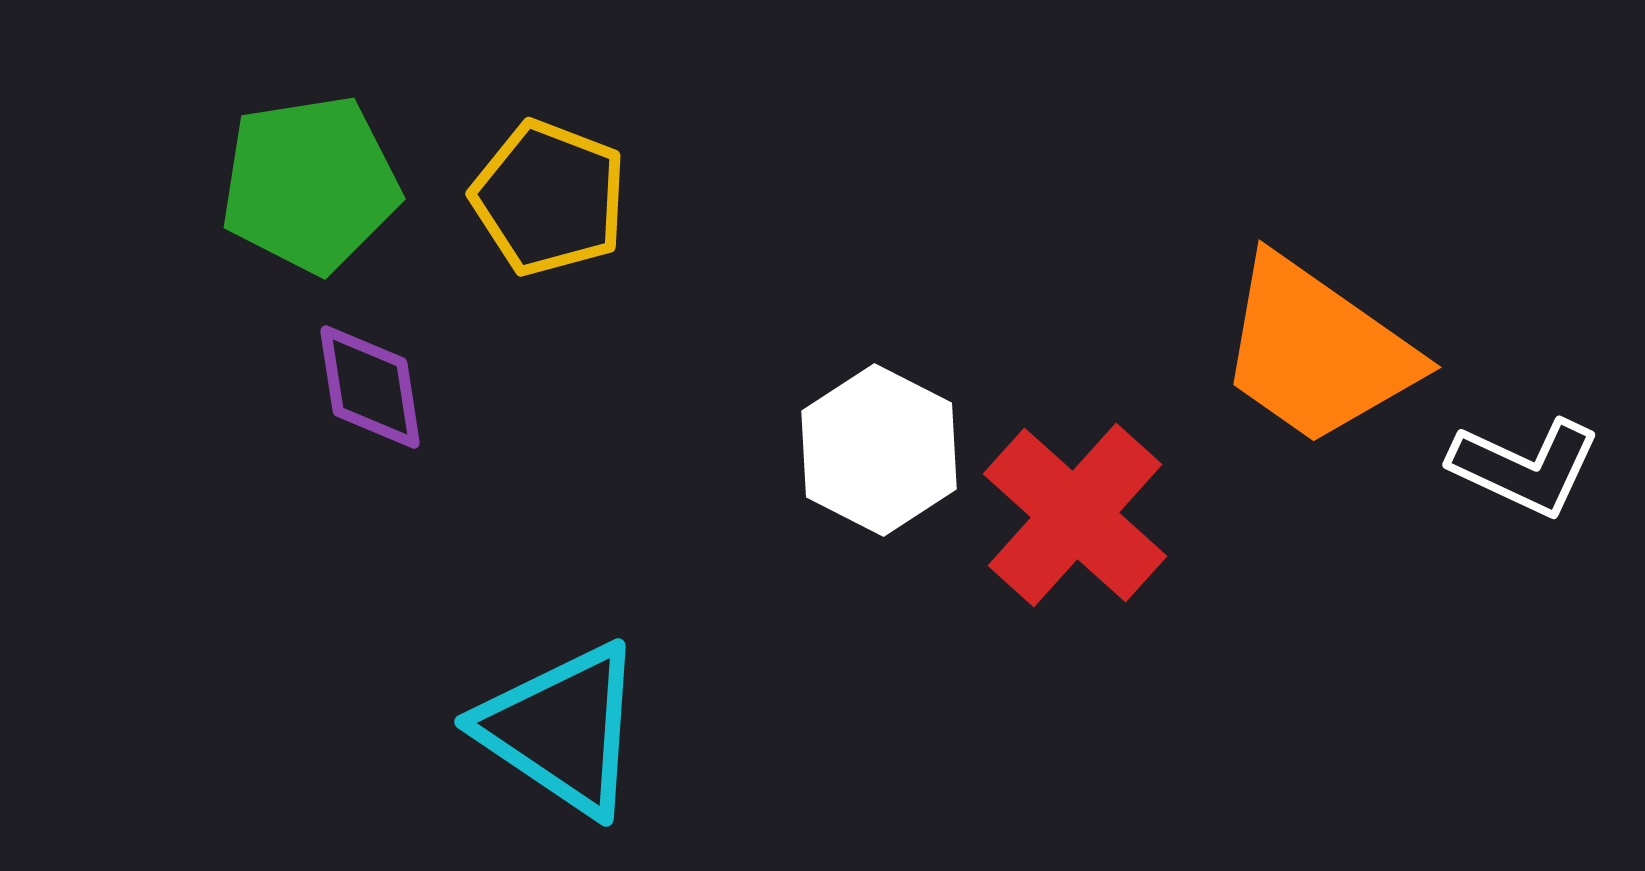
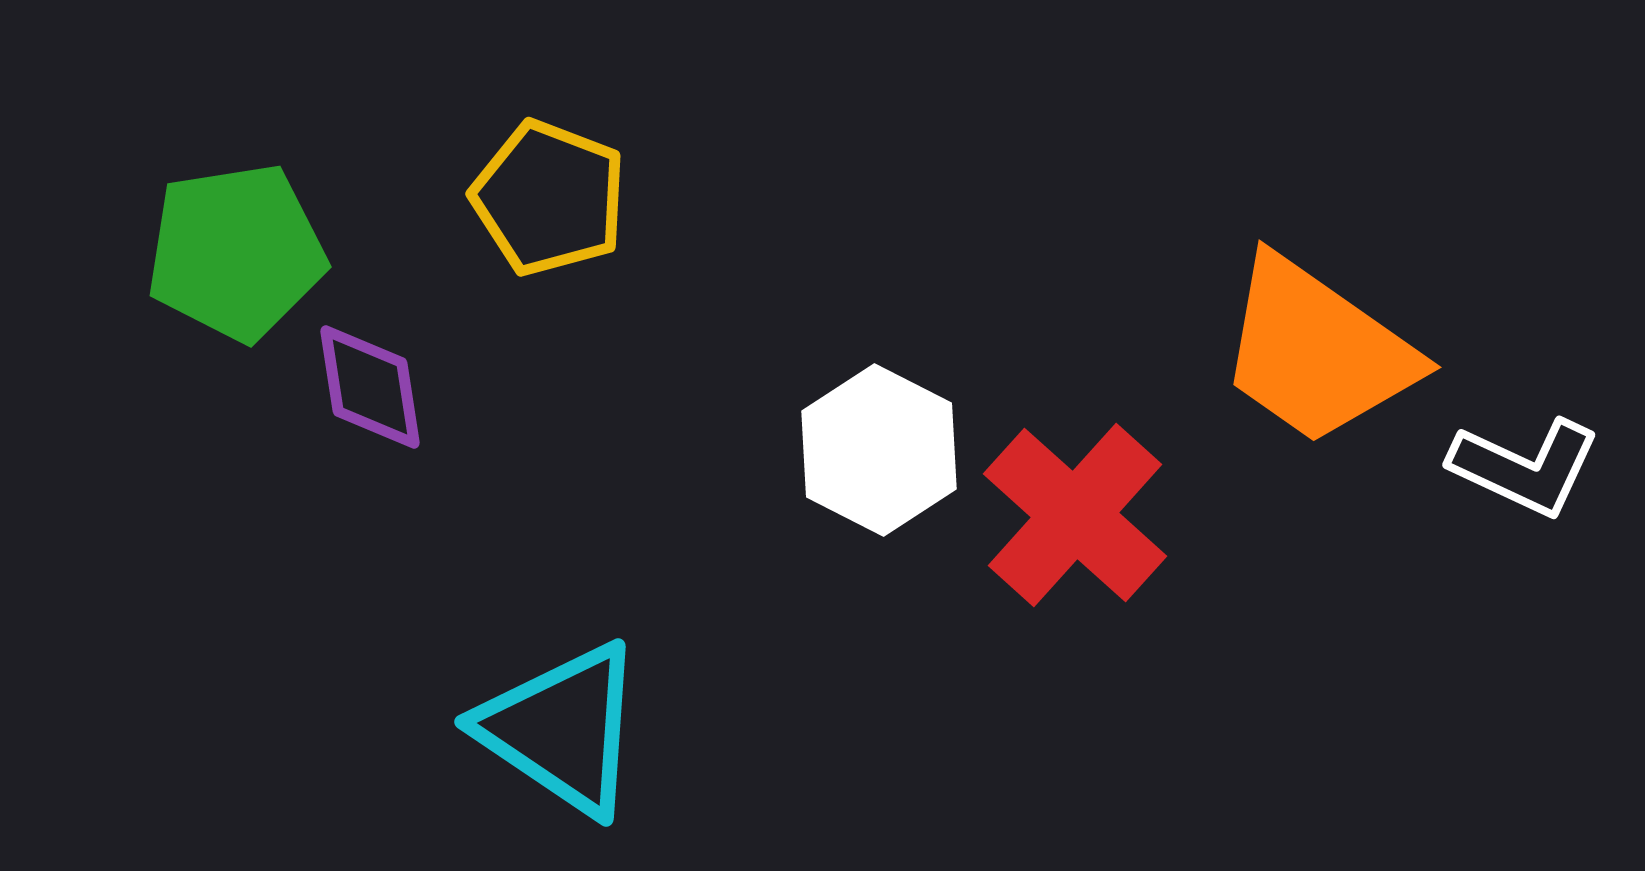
green pentagon: moved 74 px left, 68 px down
